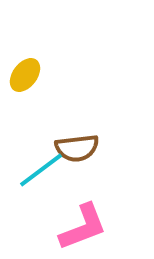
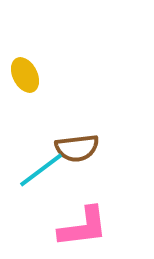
yellow ellipse: rotated 64 degrees counterclockwise
pink L-shape: rotated 14 degrees clockwise
